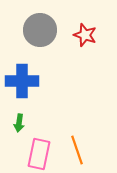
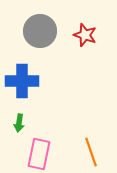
gray circle: moved 1 px down
orange line: moved 14 px right, 2 px down
